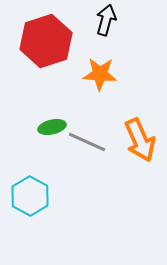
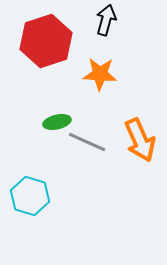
green ellipse: moved 5 px right, 5 px up
cyan hexagon: rotated 12 degrees counterclockwise
